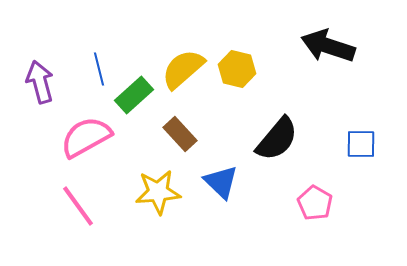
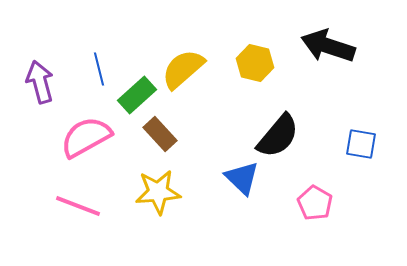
yellow hexagon: moved 18 px right, 6 px up
green rectangle: moved 3 px right
brown rectangle: moved 20 px left
black semicircle: moved 1 px right, 3 px up
blue square: rotated 8 degrees clockwise
blue triangle: moved 21 px right, 4 px up
pink line: rotated 33 degrees counterclockwise
